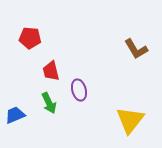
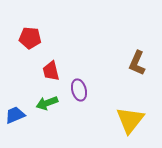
brown L-shape: moved 1 px right, 14 px down; rotated 55 degrees clockwise
green arrow: moved 2 px left; rotated 95 degrees clockwise
